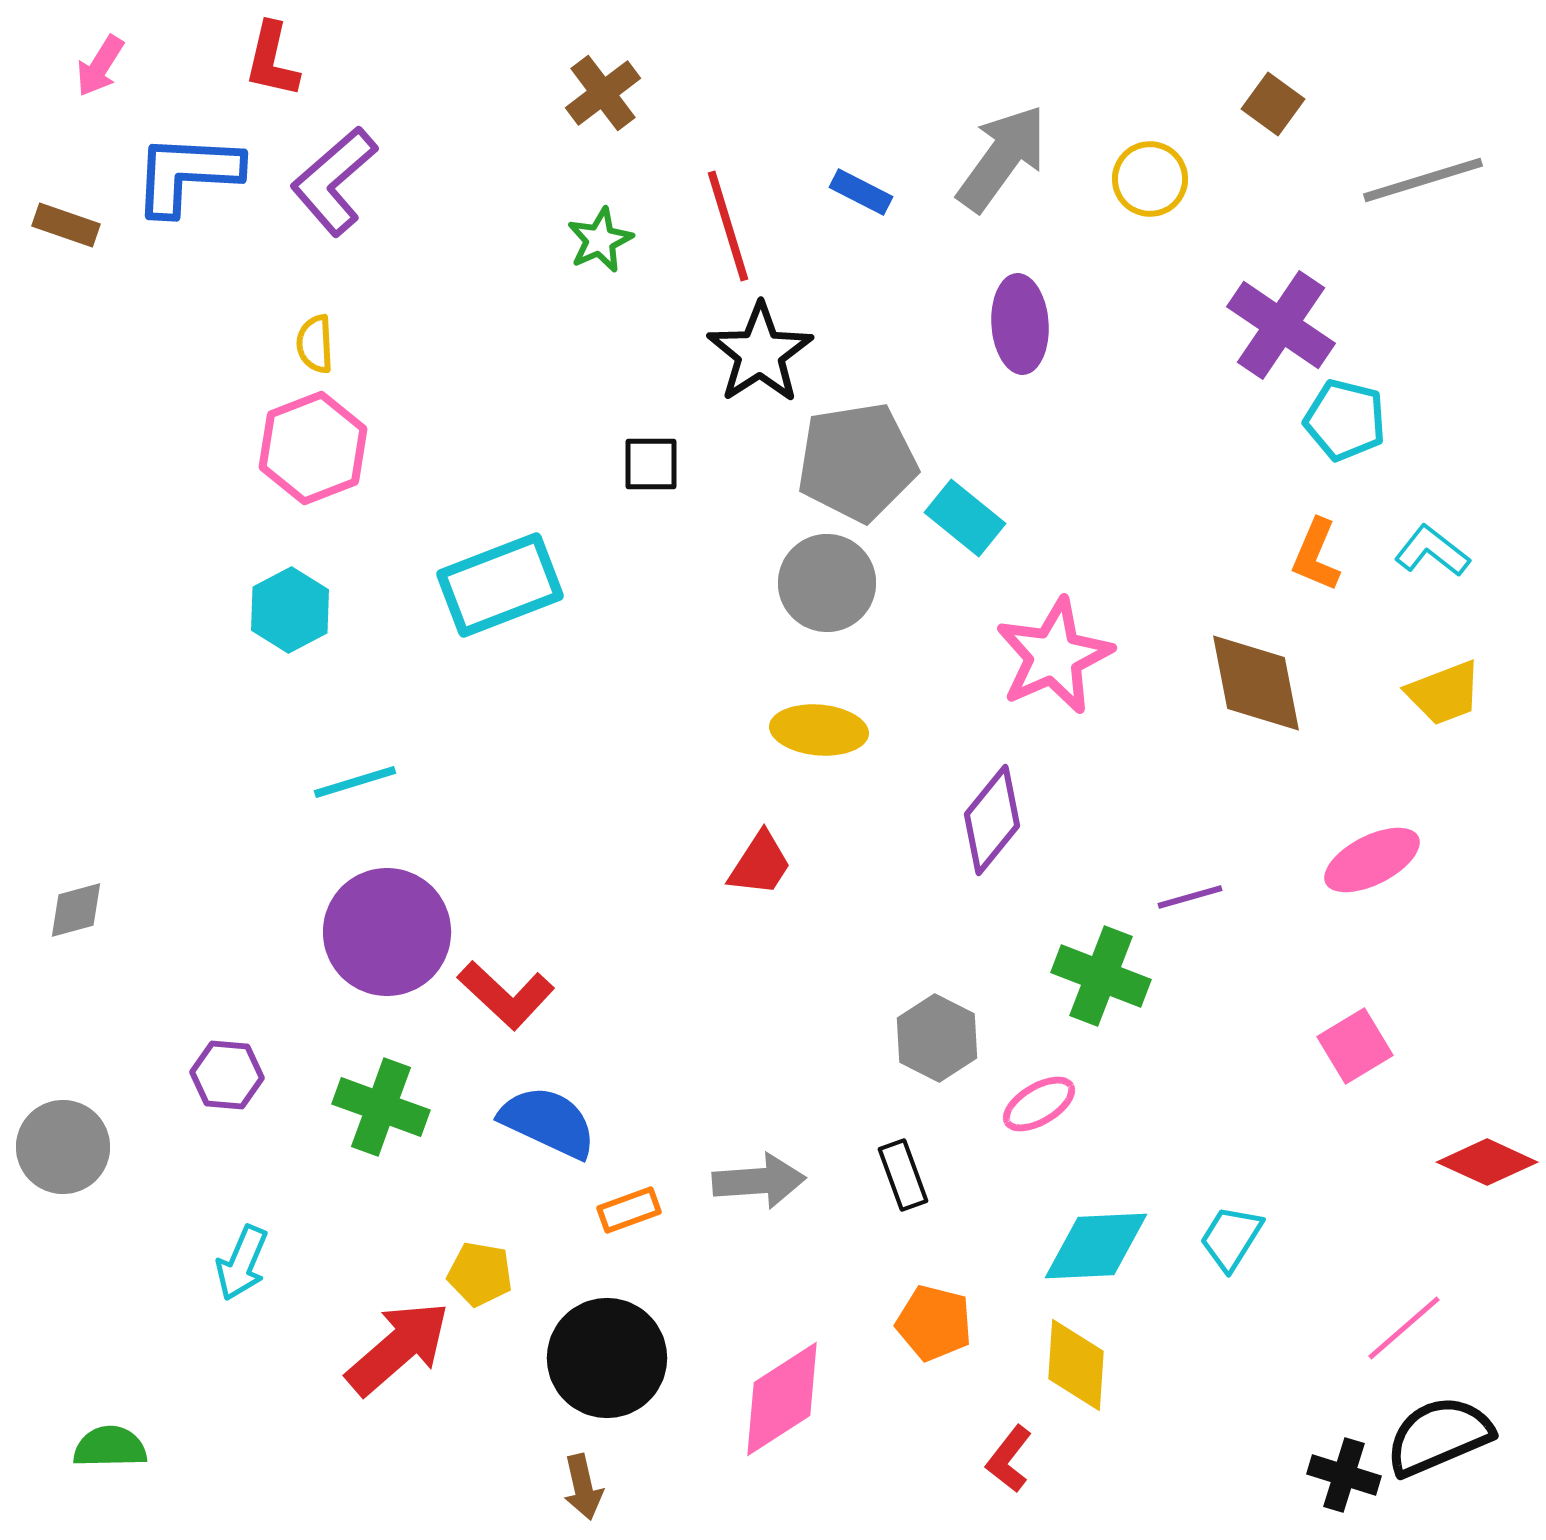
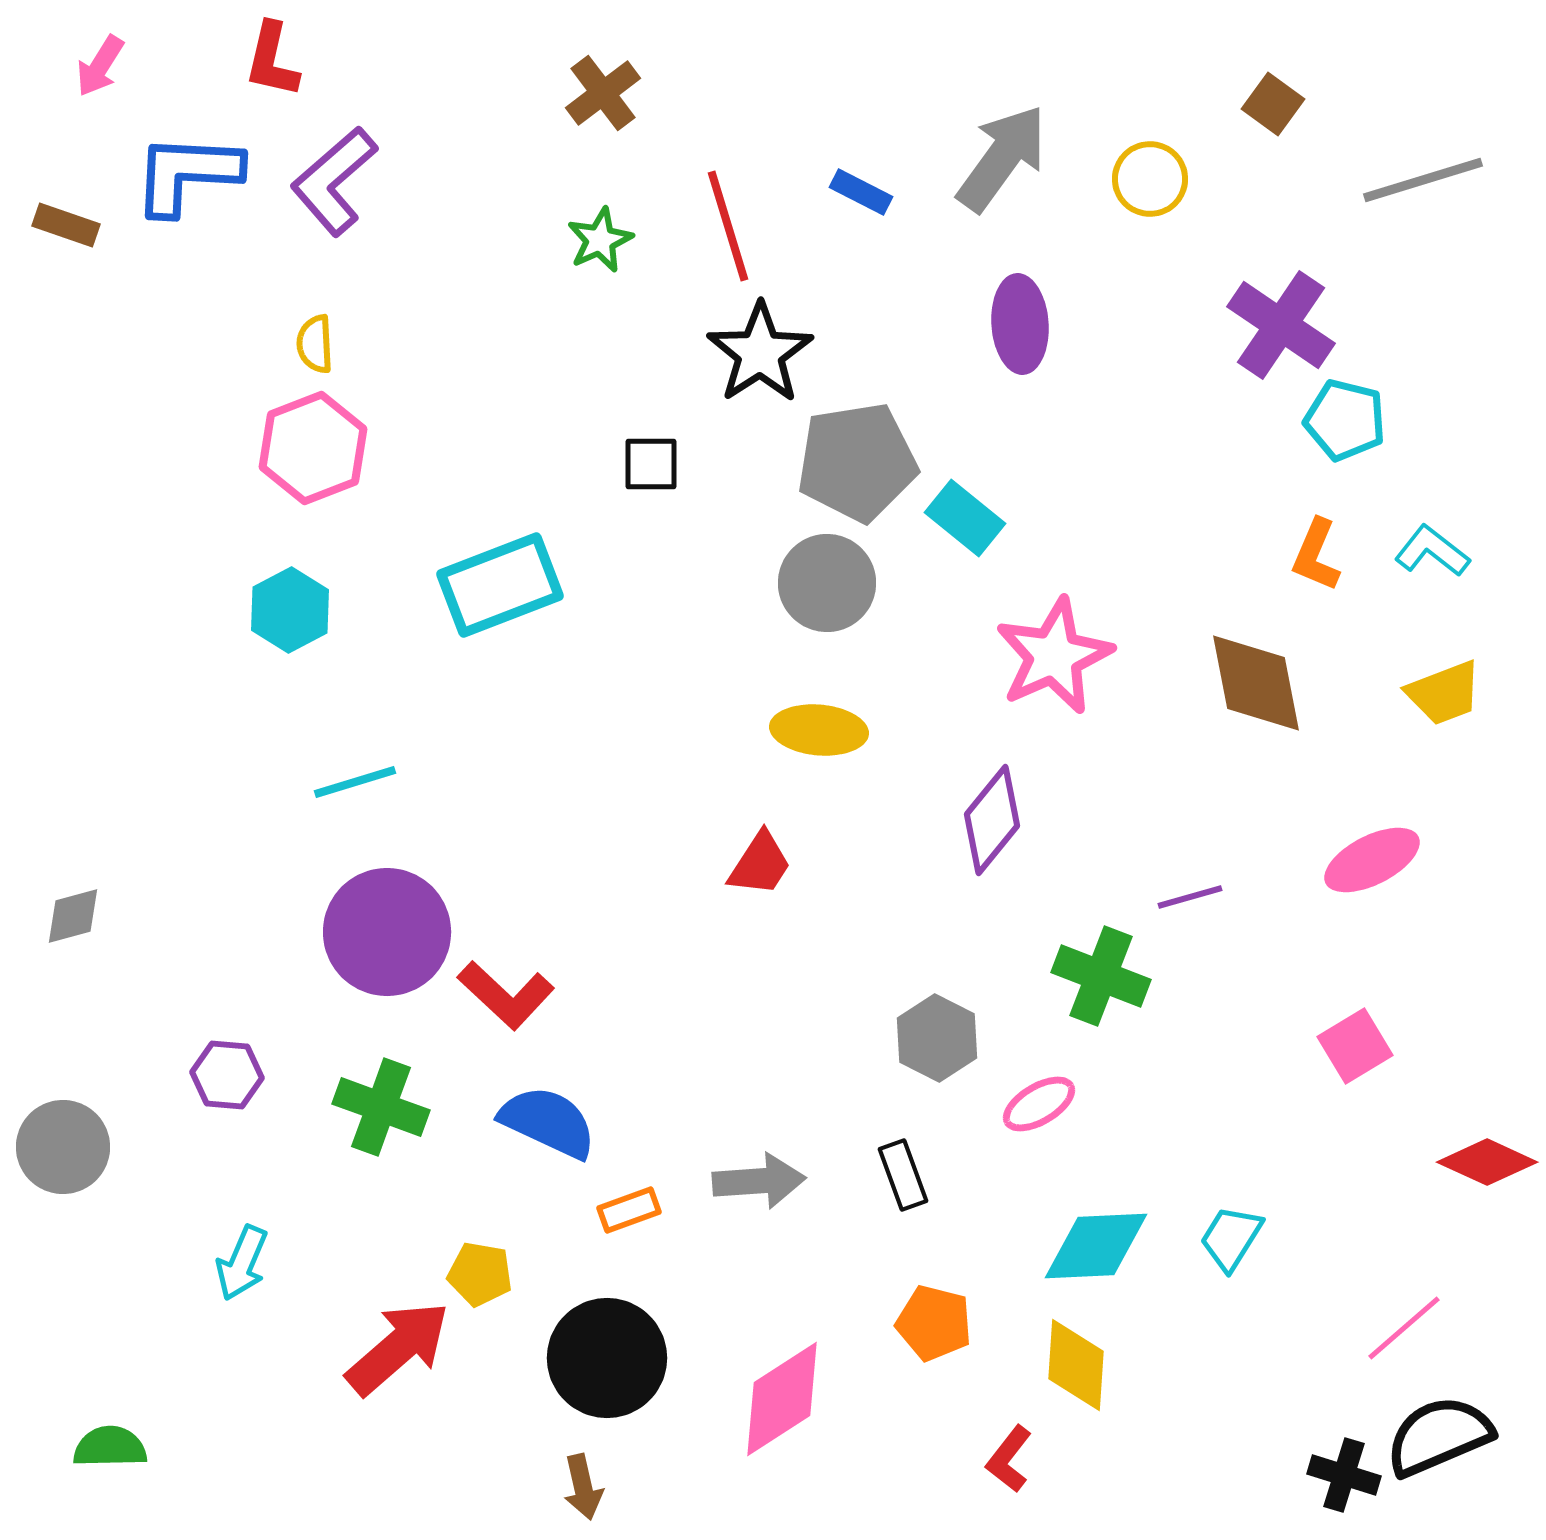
gray diamond at (76, 910): moved 3 px left, 6 px down
